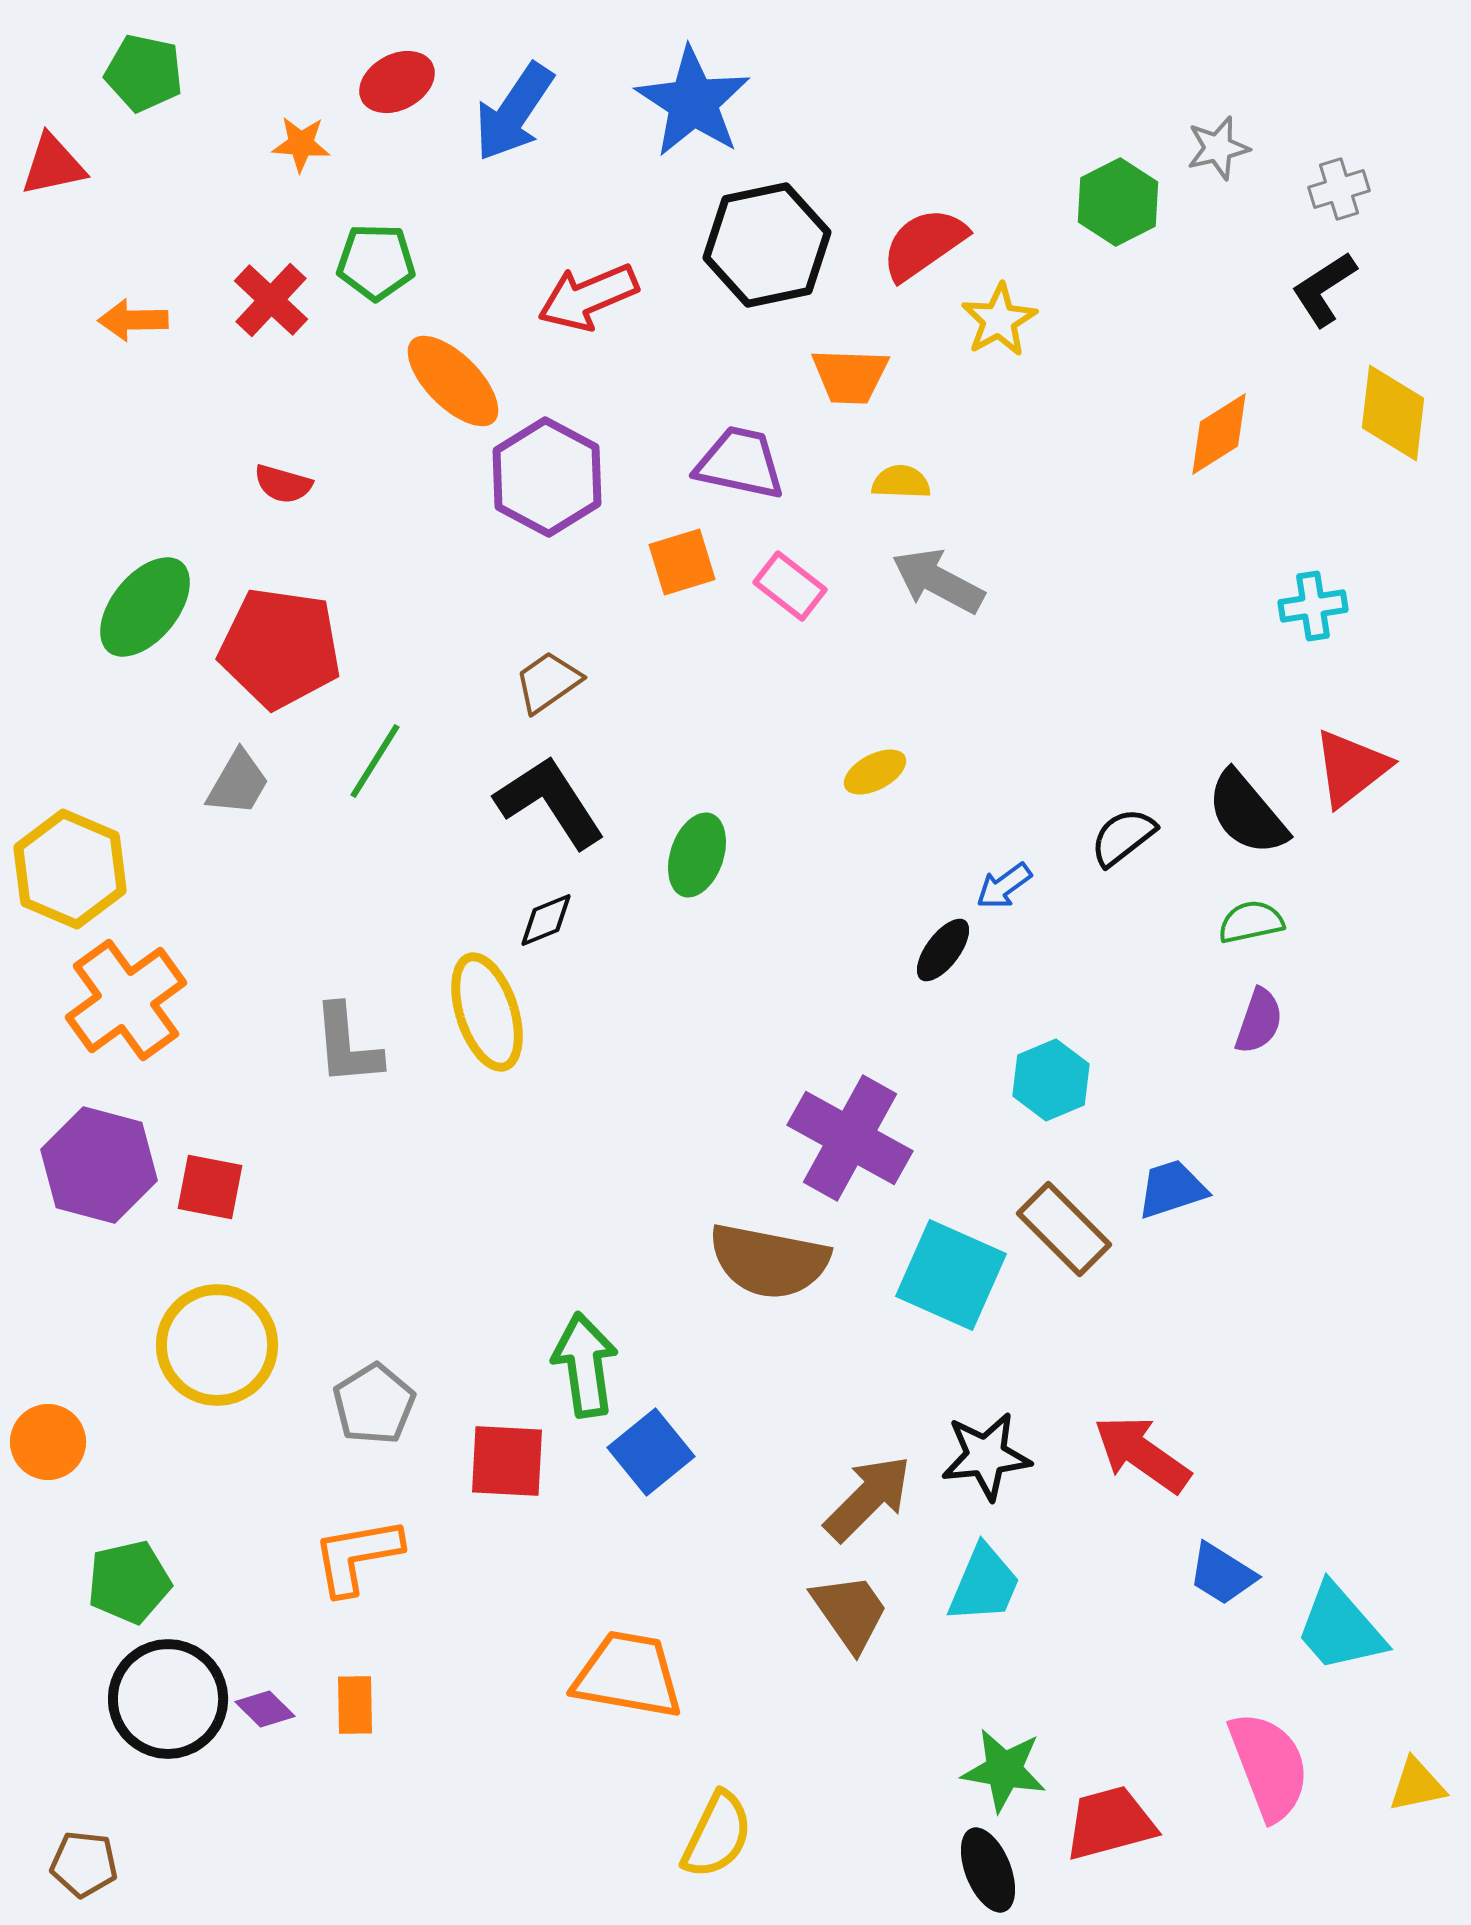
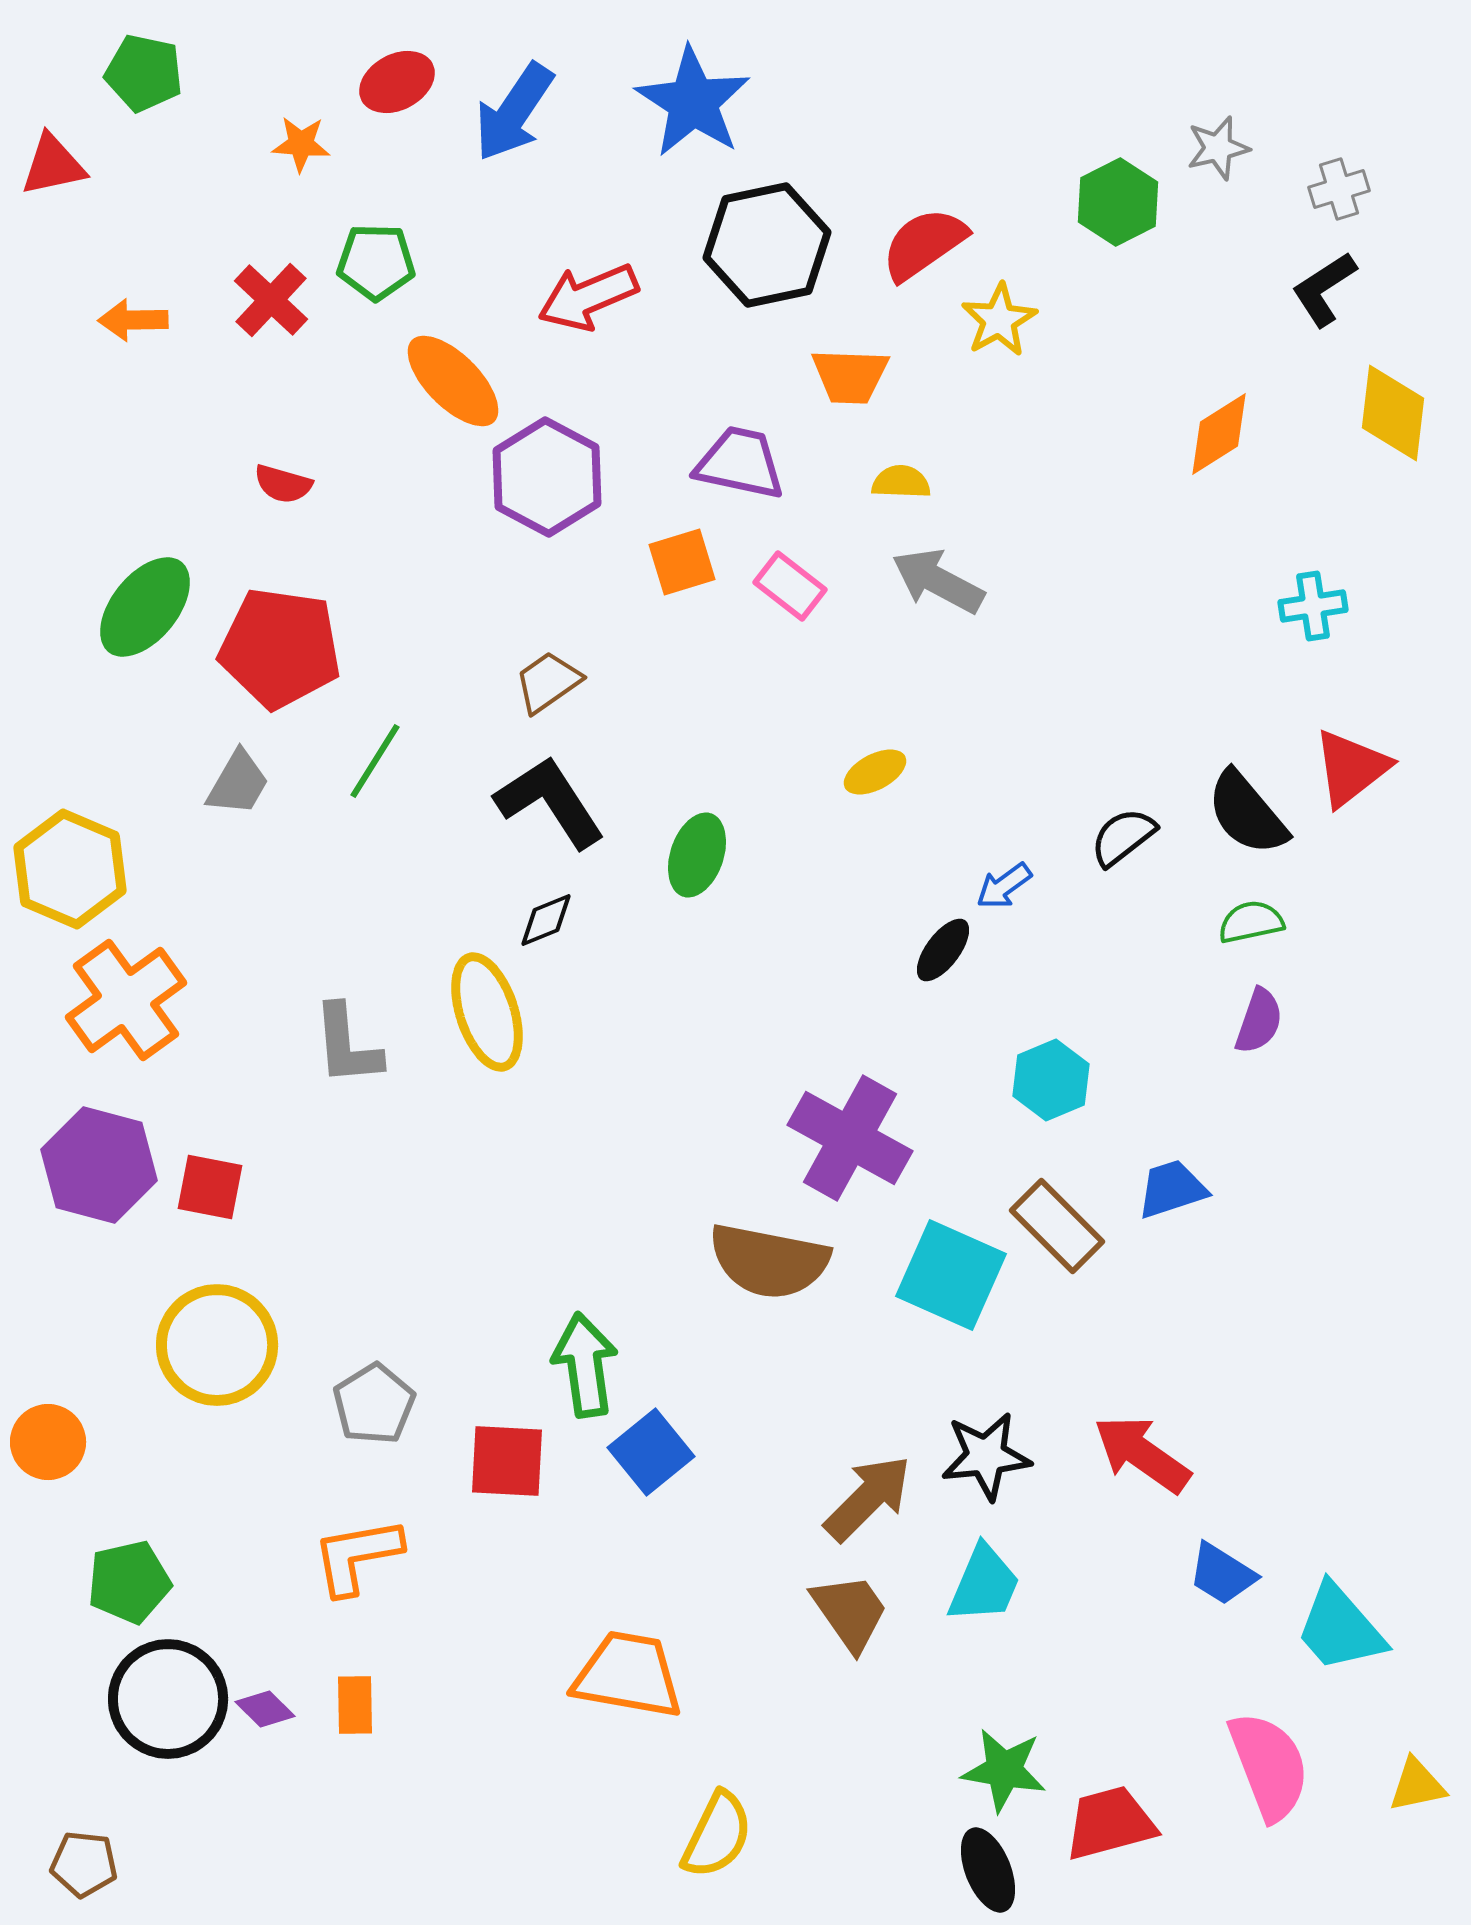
brown rectangle at (1064, 1229): moved 7 px left, 3 px up
